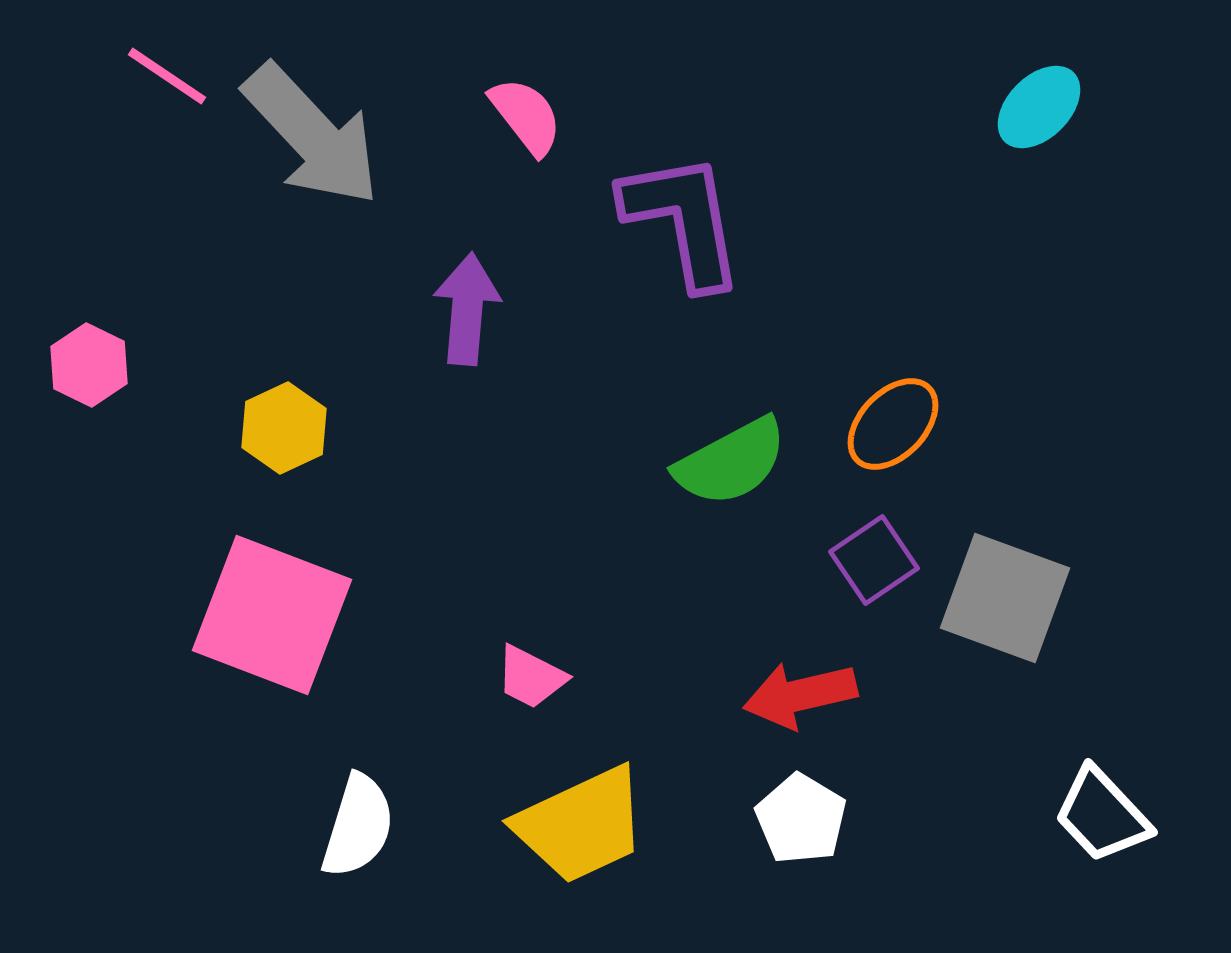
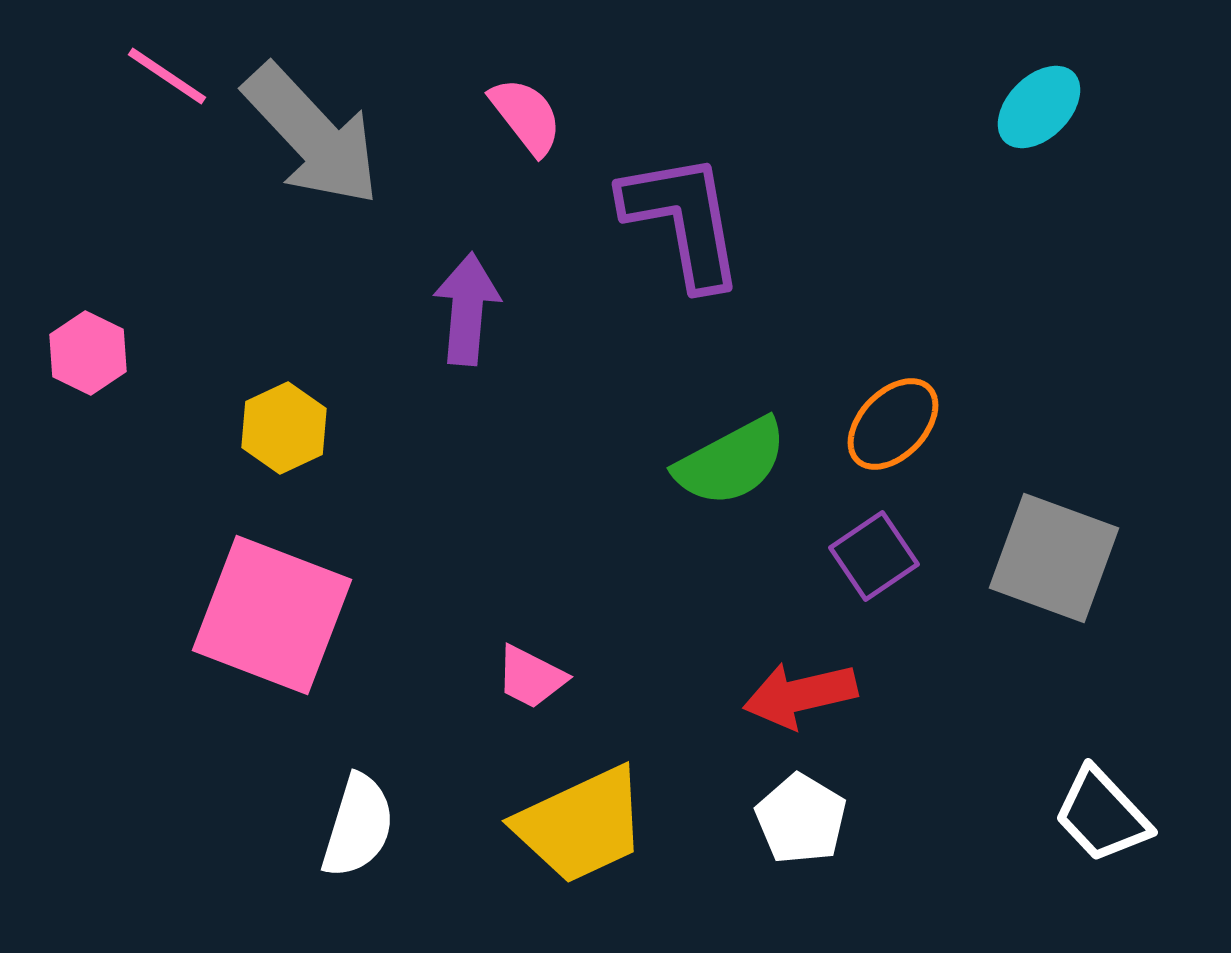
pink hexagon: moved 1 px left, 12 px up
purple square: moved 4 px up
gray square: moved 49 px right, 40 px up
